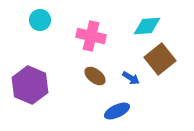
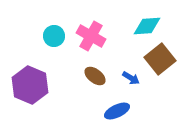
cyan circle: moved 14 px right, 16 px down
pink cross: rotated 16 degrees clockwise
